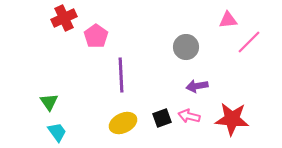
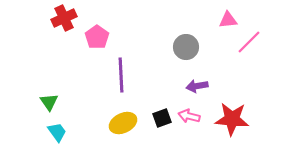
pink pentagon: moved 1 px right, 1 px down
